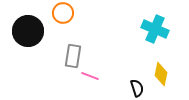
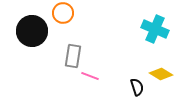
black circle: moved 4 px right
yellow diamond: rotated 70 degrees counterclockwise
black semicircle: moved 1 px up
